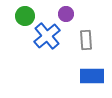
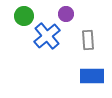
green circle: moved 1 px left
gray rectangle: moved 2 px right
